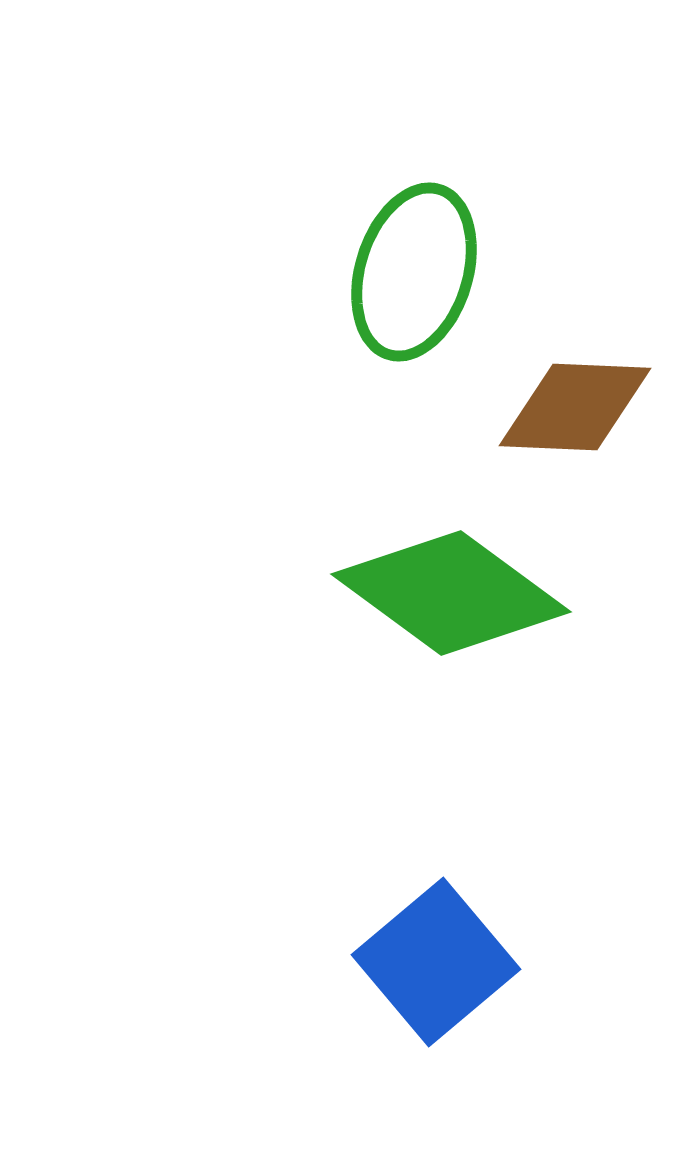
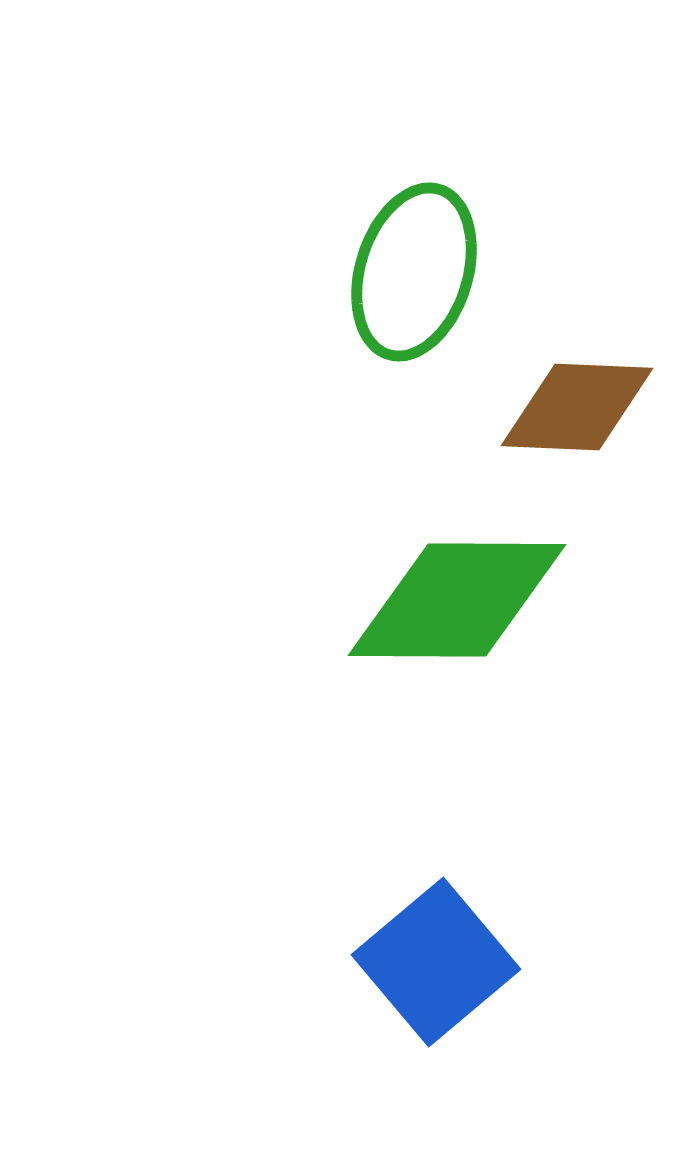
brown diamond: moved 2 px right
green diamond: moved 6 px right, 7 px down; rotated 36 degrees counterclockwise
